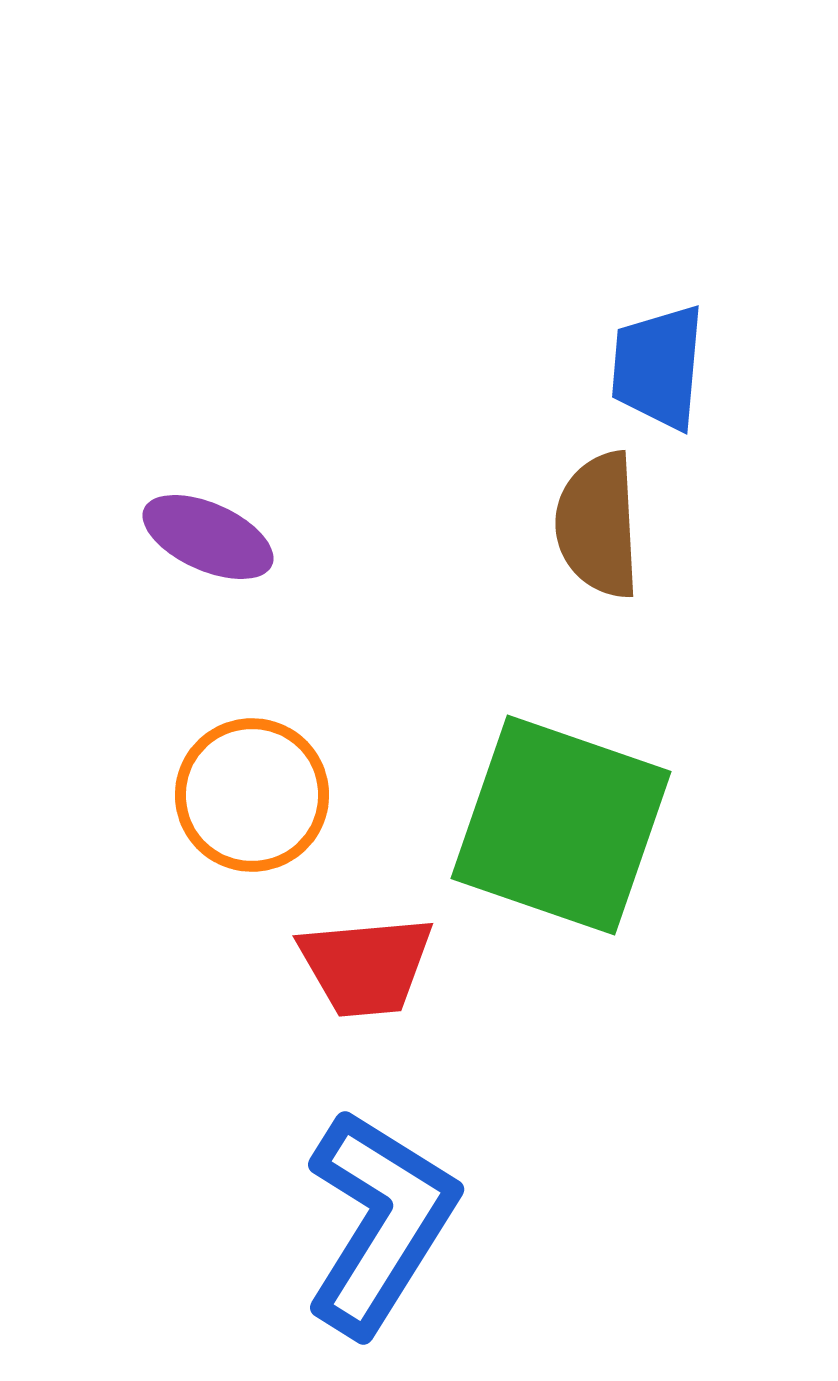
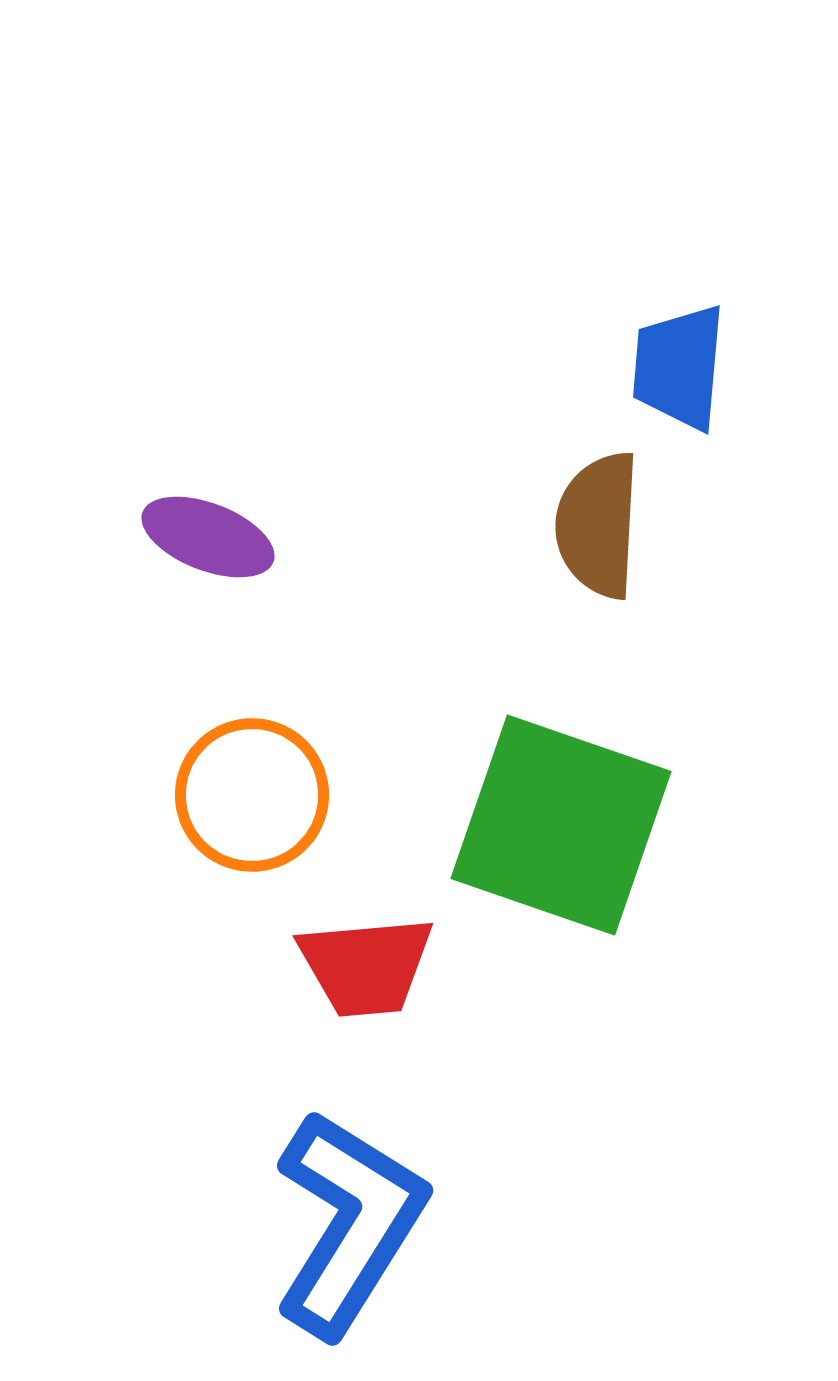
blue trapezoid: moved 21 px right
brown semicircle: rotated 6 degrees clockwise
purple ellipse: rotated 3 degrees counterclockwise
blue L-shape: moved 31 px left, 1 px down
